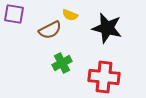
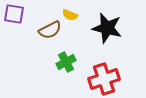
green cross: moved 4 px right, 1 px up
red cross: moved 2 px down; rotated 24 degrees counterclockwise
